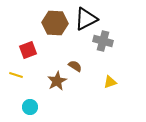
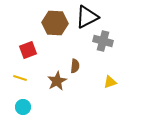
black triangle: moved 1 px right, 2 px up
brown semicircle: rotated 64 degrees clockwise
yellow line: moved 4 px right, 3 px down
cyan circle: moved 7 px left
